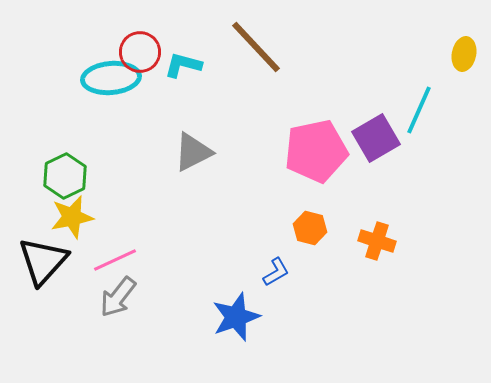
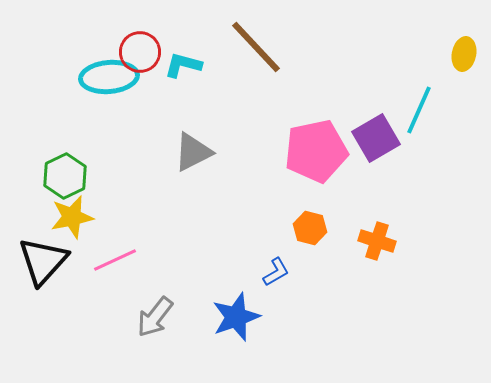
cyan ellipse: moved 2 px left, 1 px up
gray arrow: moved 37 px right, 20 px down
